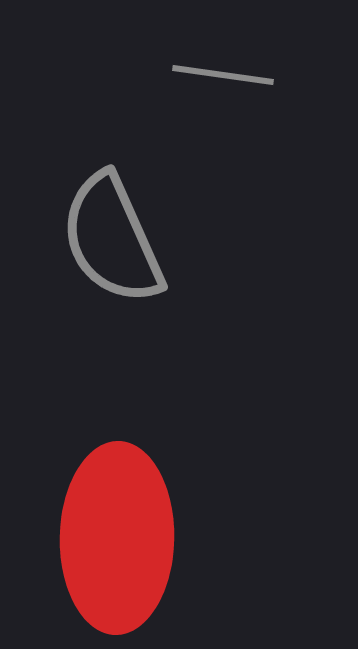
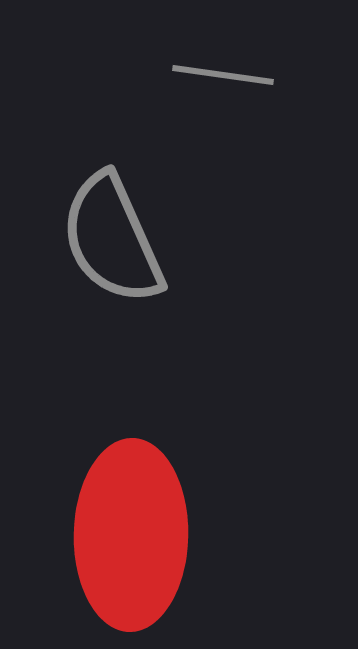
red ellipse: moved 14 px right, 3 px up
